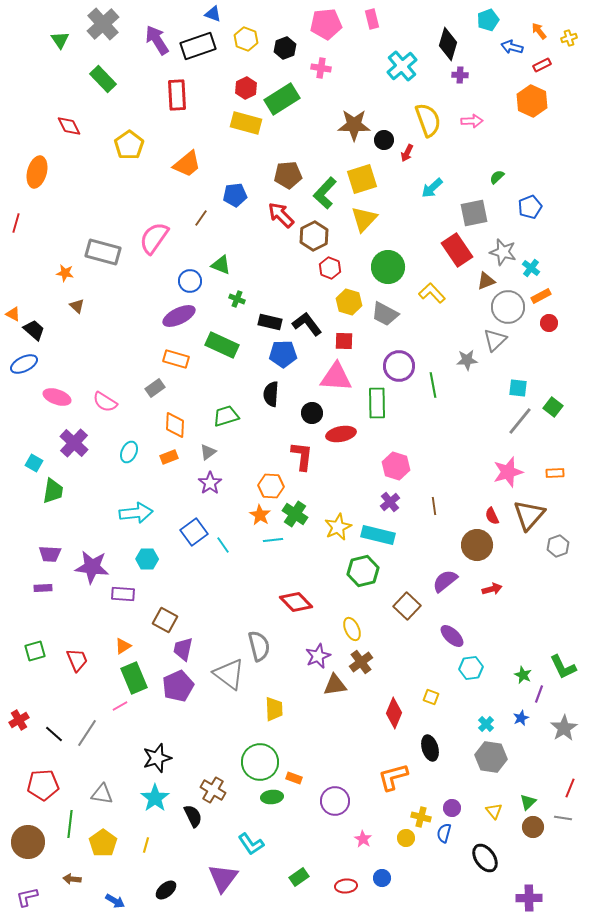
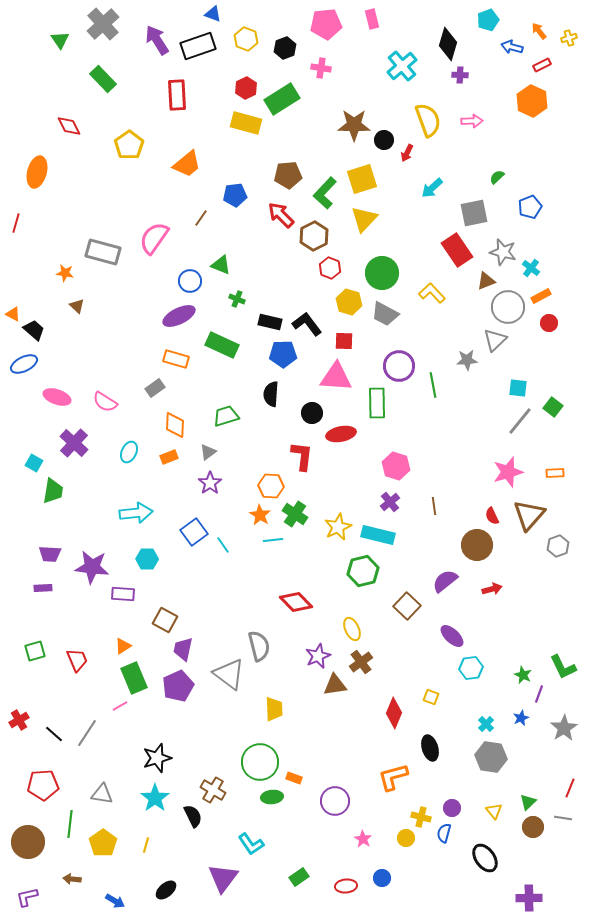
green circle at (388, 267): moved 6 px left, 6 px down
